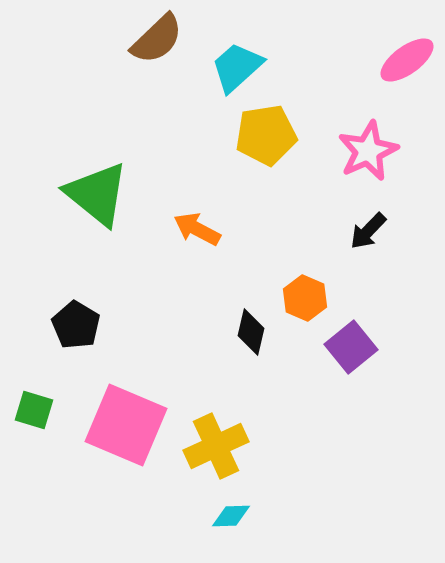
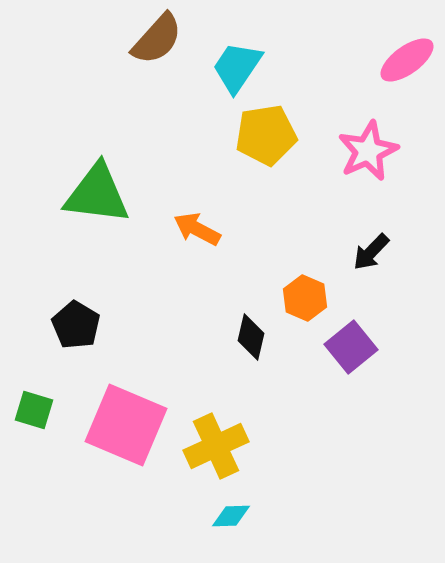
brown semicircle: rotated 4 degrees counterclockwise
cyan trapezoid: rotated 14 degrees counterclockwise
green triangle: rotated 32 degrees counterclockwise
black arrow: moved 3 px right, 21 px down
black diamond: moved 5 px down
